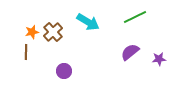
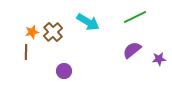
purple semicircle: moved 2 px right, 2 px up
